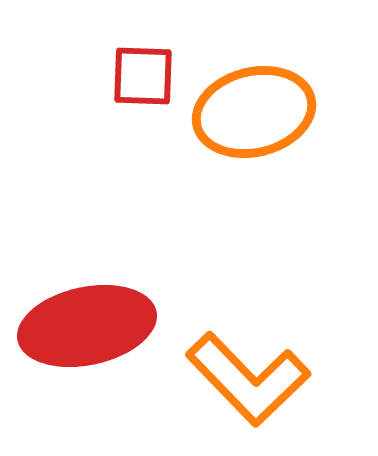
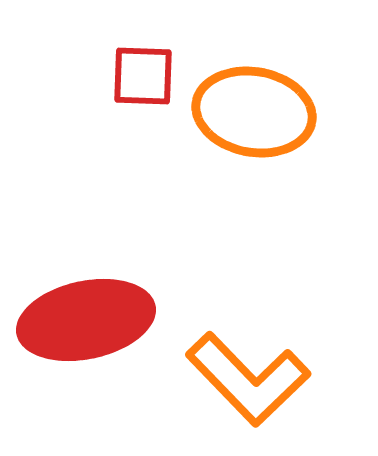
orange ellipse: rotated 24 degrees clockwise
red ellipse: moved 1 px left, 6 px up
